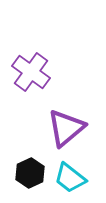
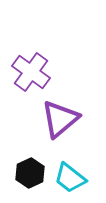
purple triangle: moved 6 px left, 9 px up
